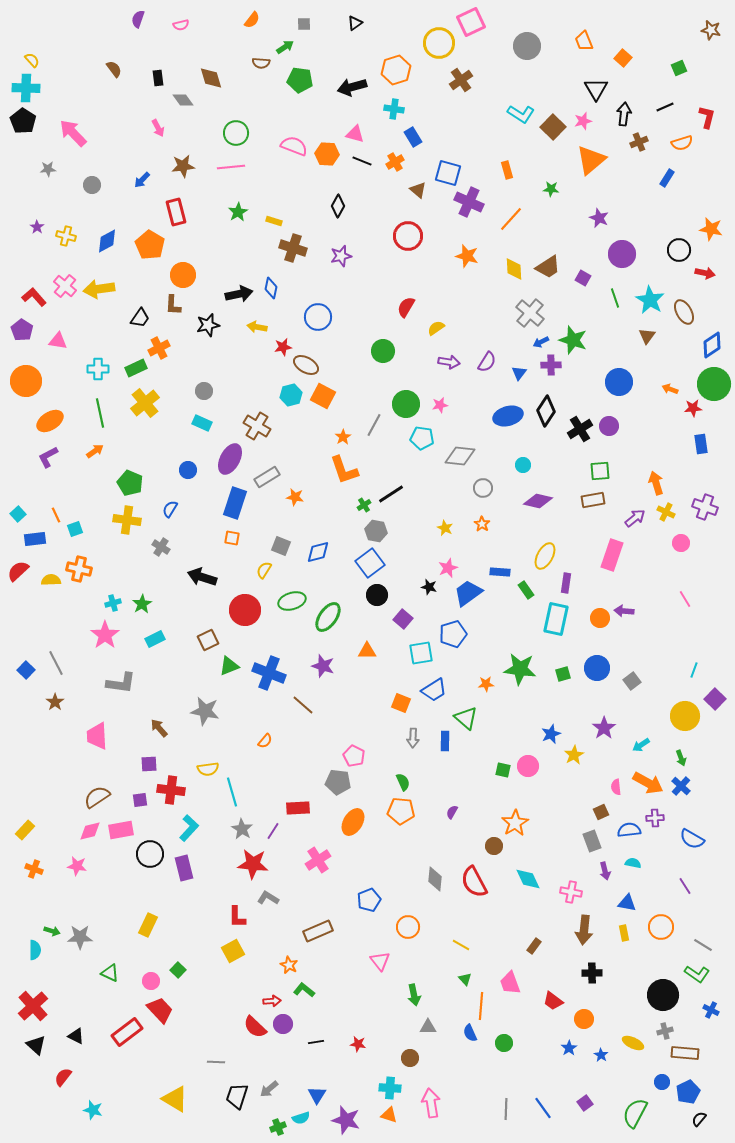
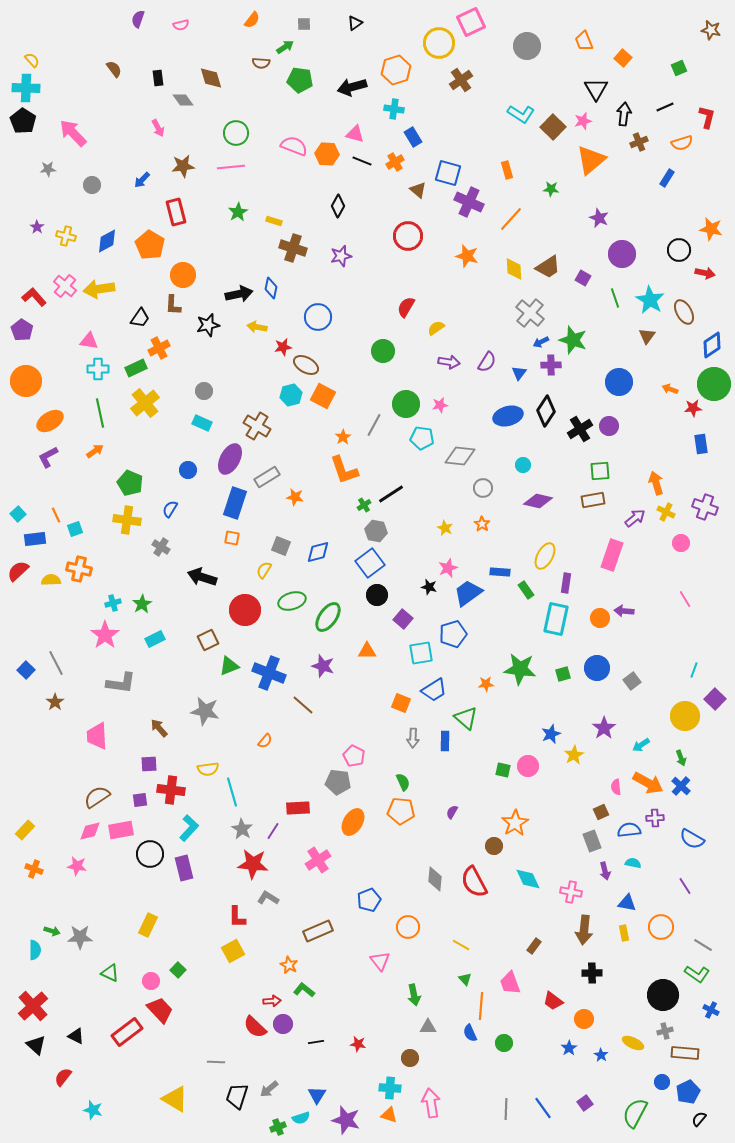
pink triangle at (58, 341): moved 31 px right
